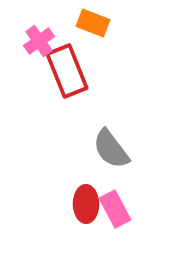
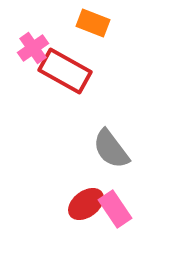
pink cross: moved 6 px left, 7 px down
red rectangle: moved 2 px left; rotated 39 degrees counterclockwise
red ellipse: rotated 54 degrees clockwise
pink rectangle: rotated 6 degrees counterclockwise
